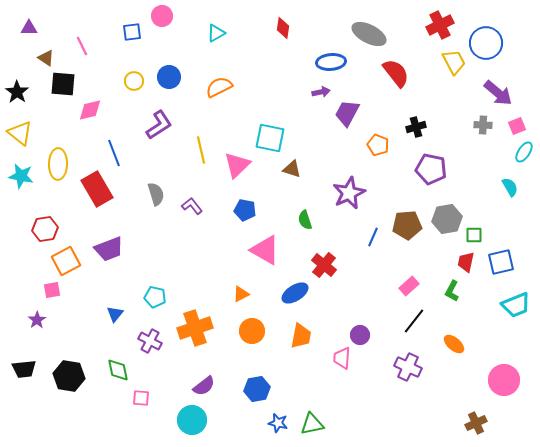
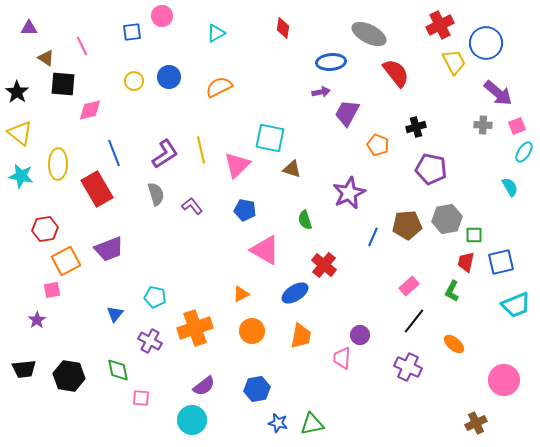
purple L-shape at (159, 125): moved 6 px right, 29 px down
